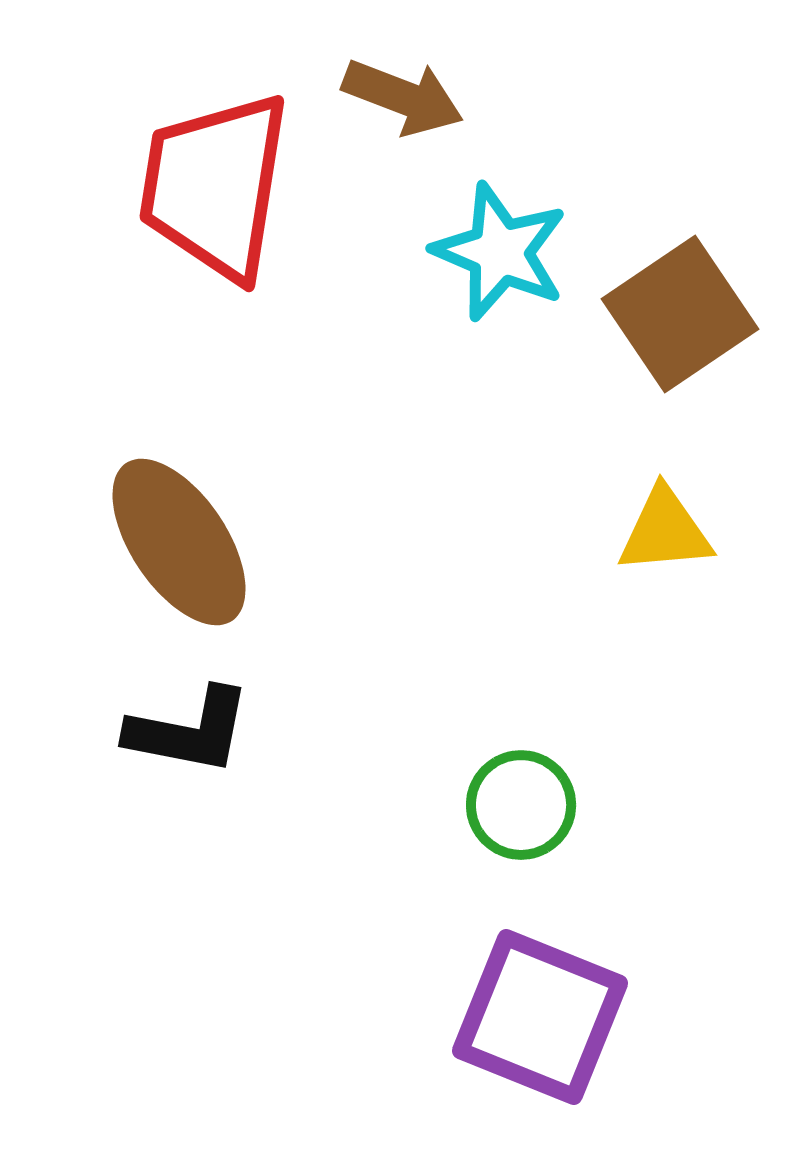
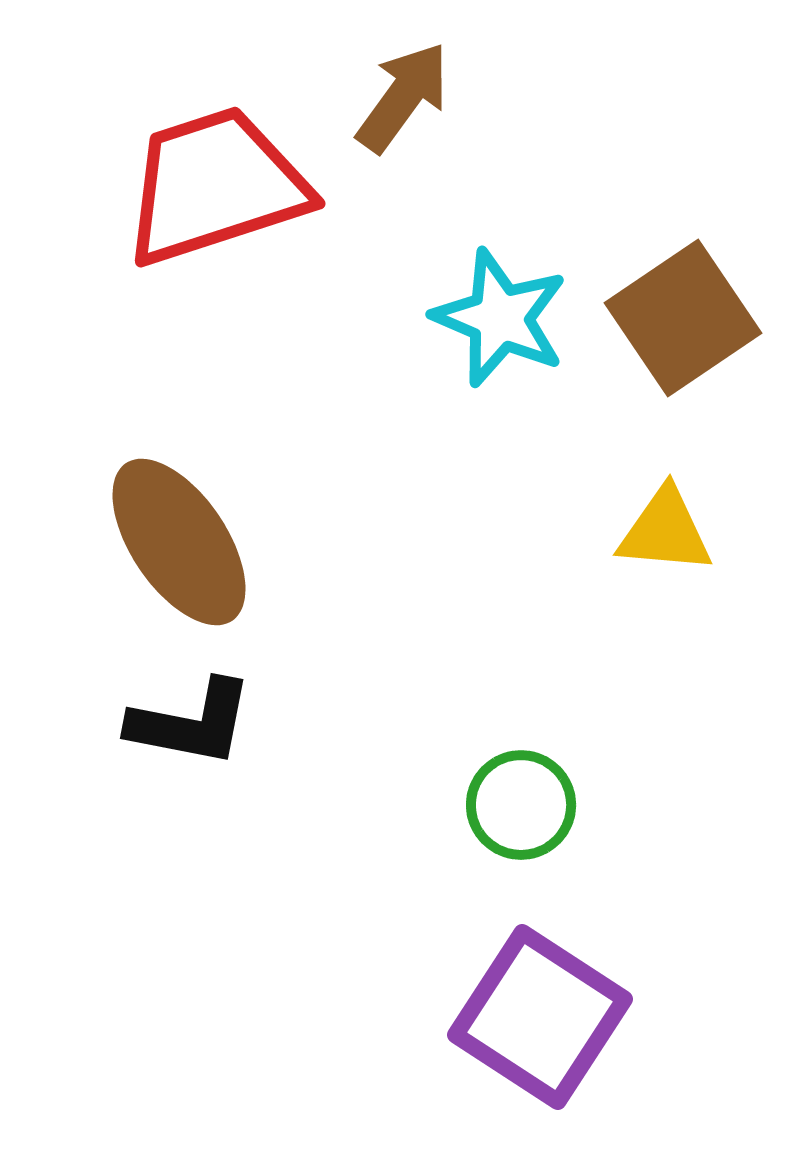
brown arrow: rotated 75 degrees counterclockwise
red trapezoid: rotated 63 degrees clockwise
cyan star: moved 66 px down
brown square: moved 3 px right, 4 px down
yellow triangle: rotated 10 degrees clockwise
black L-shape: moved 2 px right, 8 px up
purple square: rotated 11 degrees clockwise
